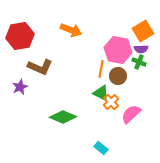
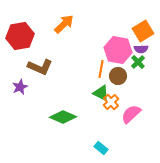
orange arrow: moved 7 px left, 6 px up; rotated 65 degrees counterclockwise
green cross: moved 1 px left; rotated 24 degrees clockwise
